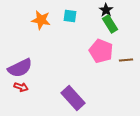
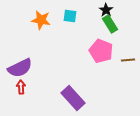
brown line: moved 2 px right
red arrow: rotated 112 degrees counterclockwise
